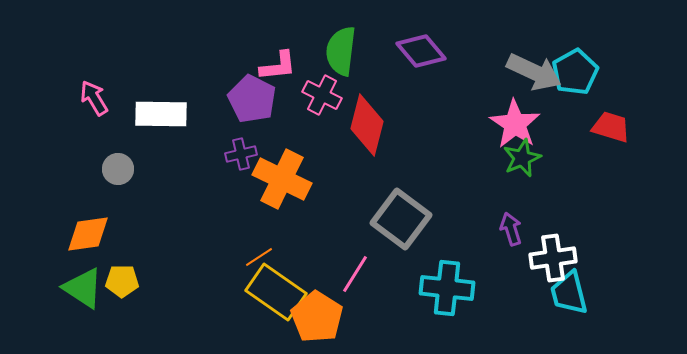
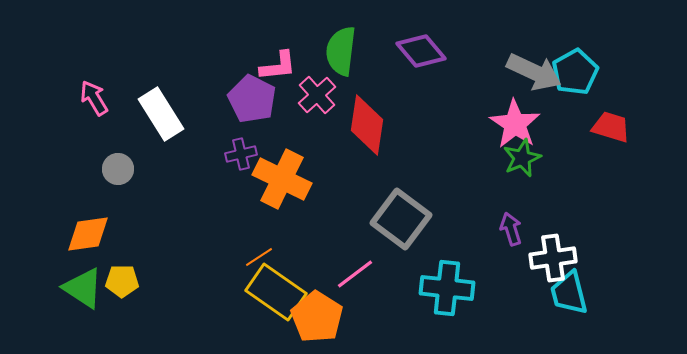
pink cross: moved 5 px left; rotated 21 degrees clockwise
white rectangle: rotated 57 degrees clockwise
red diamond: rotated 6 degrees counterclockwise
pink line: rotated 21 degrees clockwise
